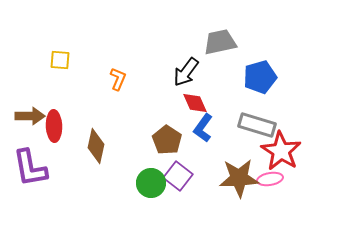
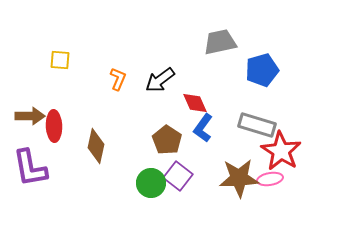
black arrow: moved 26 px left, 8 px down; rotated 16 degrees clockwise
blue pentagon: moved 2 px right, 7 px up
